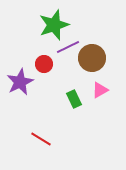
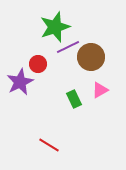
green star: moved 1 px right, 2 px down
brown circle: moved 1 px left, 1 px up
red circle: moved 6 px left
red line: moved 8 px right, 6 px down
